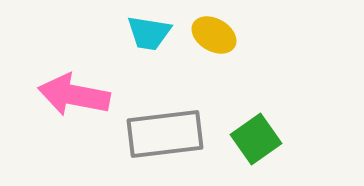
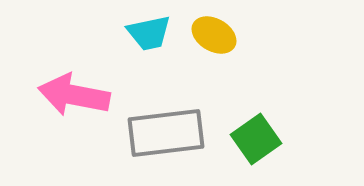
cyan trapezoid: rotated 21 degrees counterclockwise
gray rectangle: moved 1 px right, 1 px up
